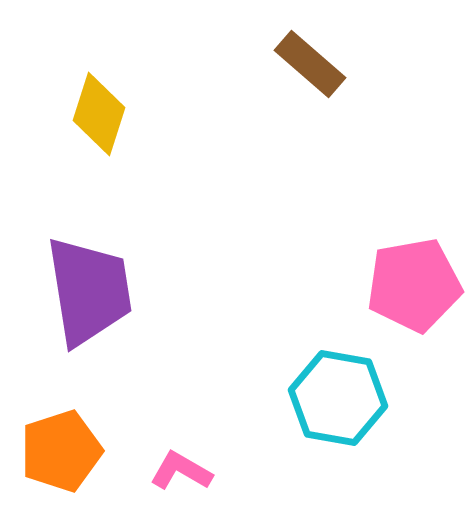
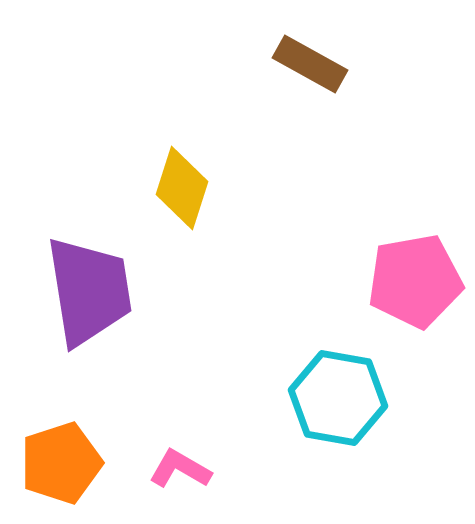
brown rectangle: rotated 12 degrees counterclockwise
yellow diamond: moved 83 px right, 74 px down
pink pentagon: moved 1 px right, 4 px up
orange pentagon: moved 12 px down
pink L-shape: moved 1 px left, 2 px up
